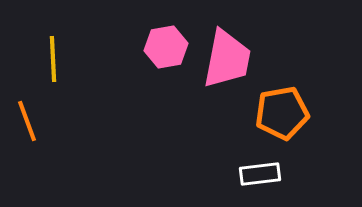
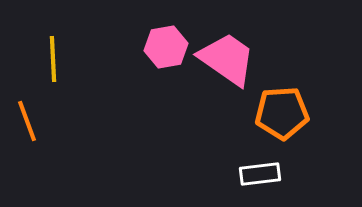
pink trapezoid: rotated 66 degrees counterclockwise
orange pentagon: rotated 6 degrees clockwise
